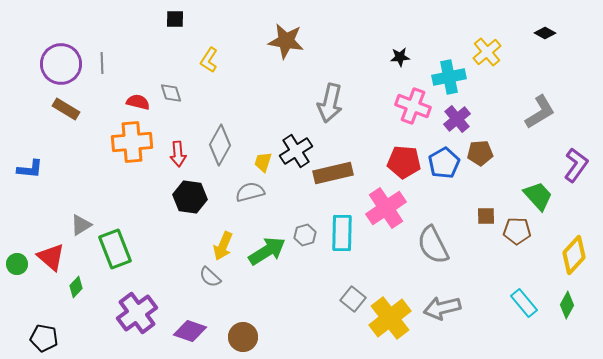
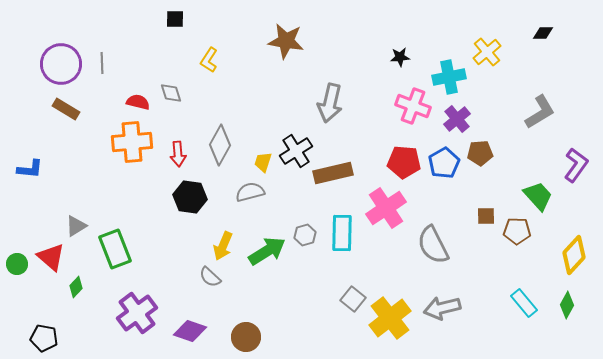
black diamond at (545, 33): moved 2 px left; rotated 30 degrees counterclockwise
gray triangle at (81, 225): moved 5 px left, 1 px down
brown circle at (243, 337): moved 3 px right
